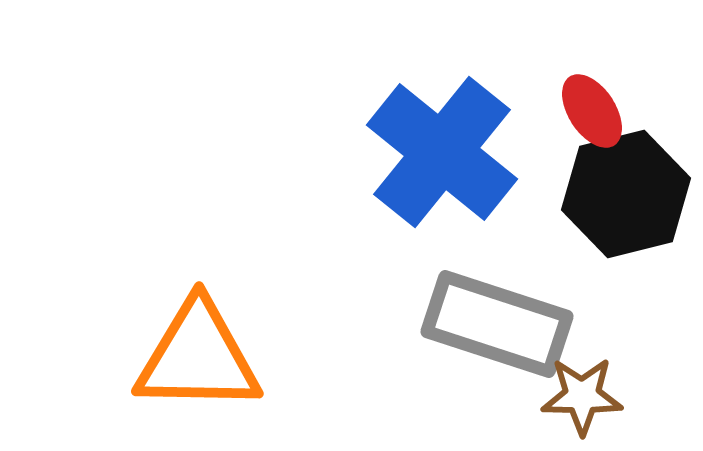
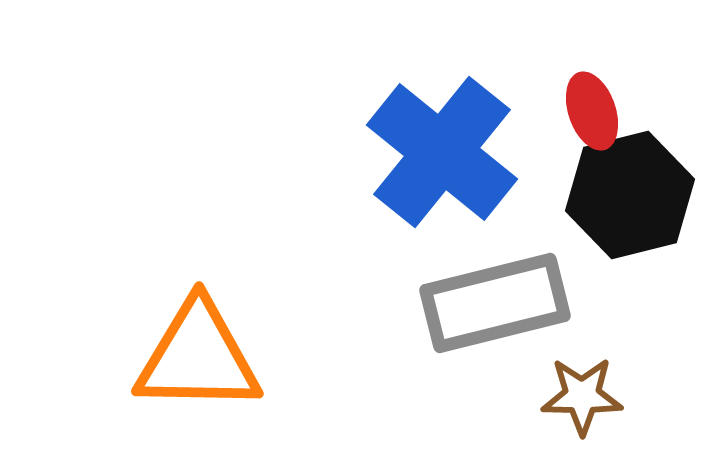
red ellipse: rotated 14 degrees clockwise
black hexagon: moved 4 px right, 1 px down
gray rectangle: moved 2 px left, 21 px up; rotated 32 degrees counterclockwise
